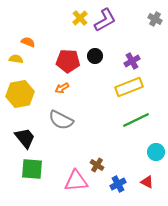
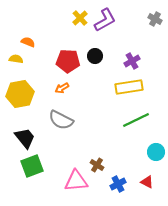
yellow rectangle: rotated 12 degrees clockwise
green square: moved 3 px up; rotated 25 degrees counterclockwise
